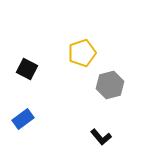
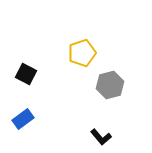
black square: moved 1 px left, 5 px down
